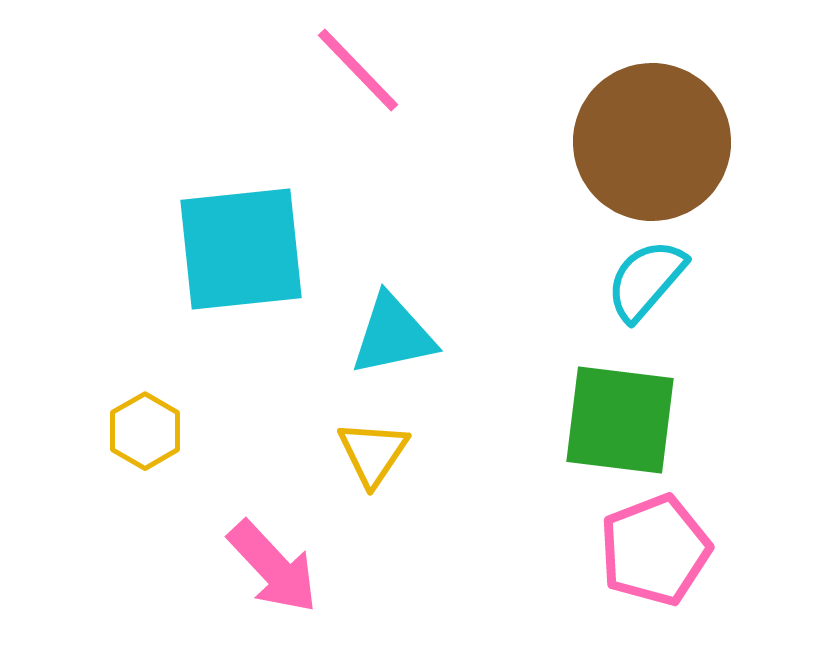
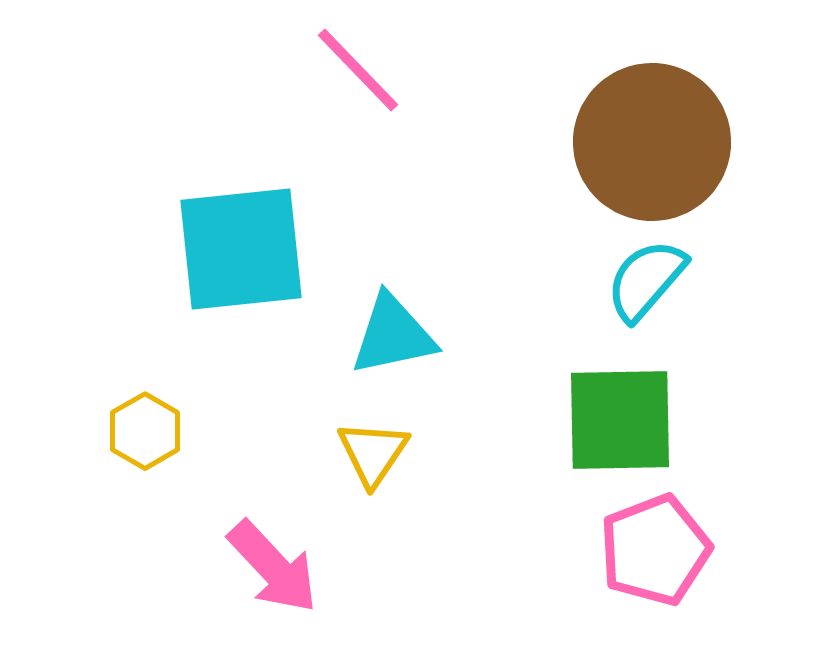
green square: rotated 8 degrees counterclockwise
